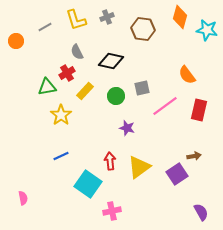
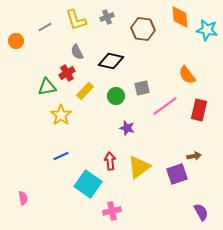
orange diamond: rotated 20 degrees counterclockwise
purple square: rotated 15 degrees clockwise
